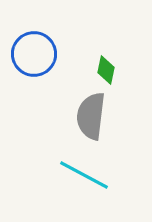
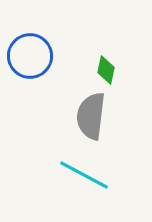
blue circle: moved 4 px left, 2 px down
